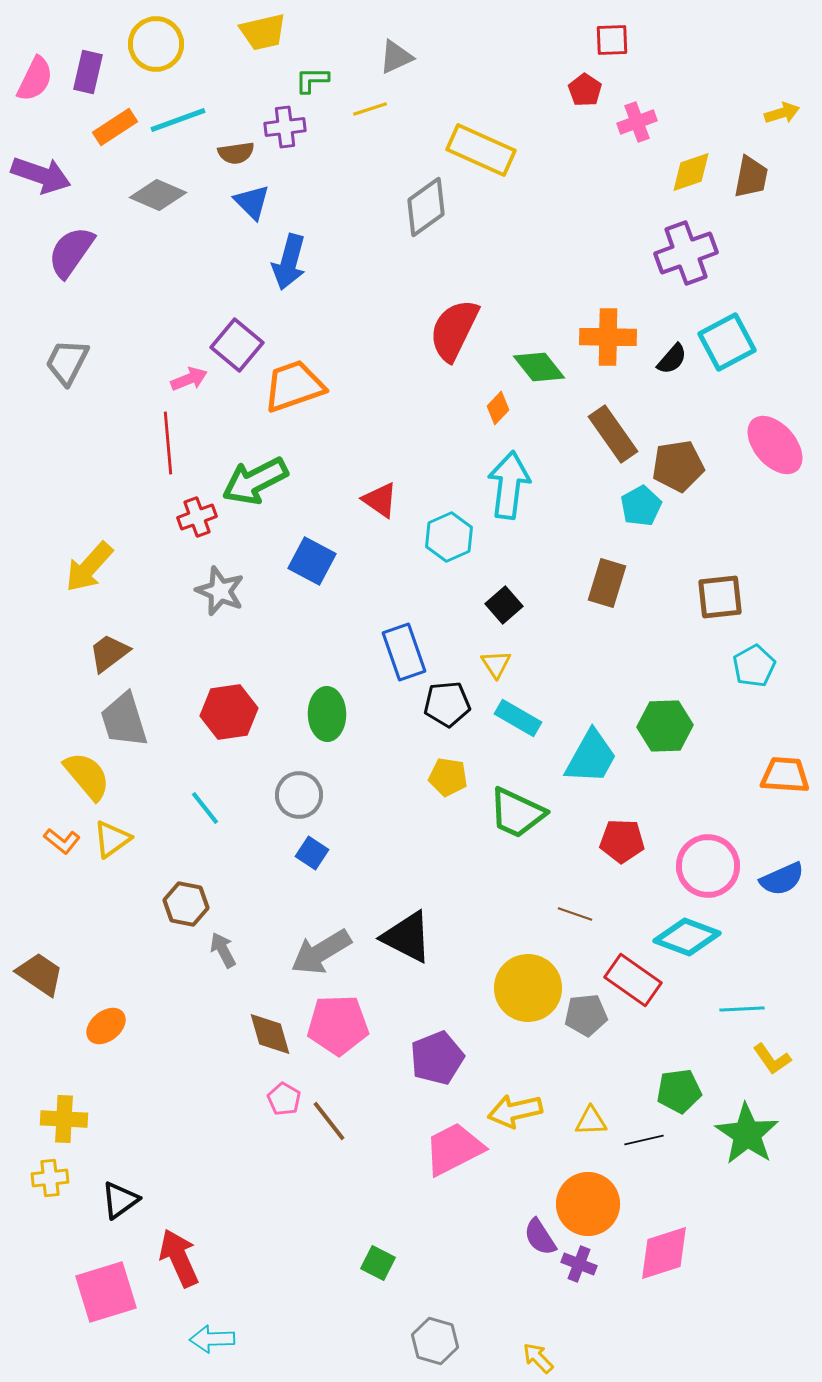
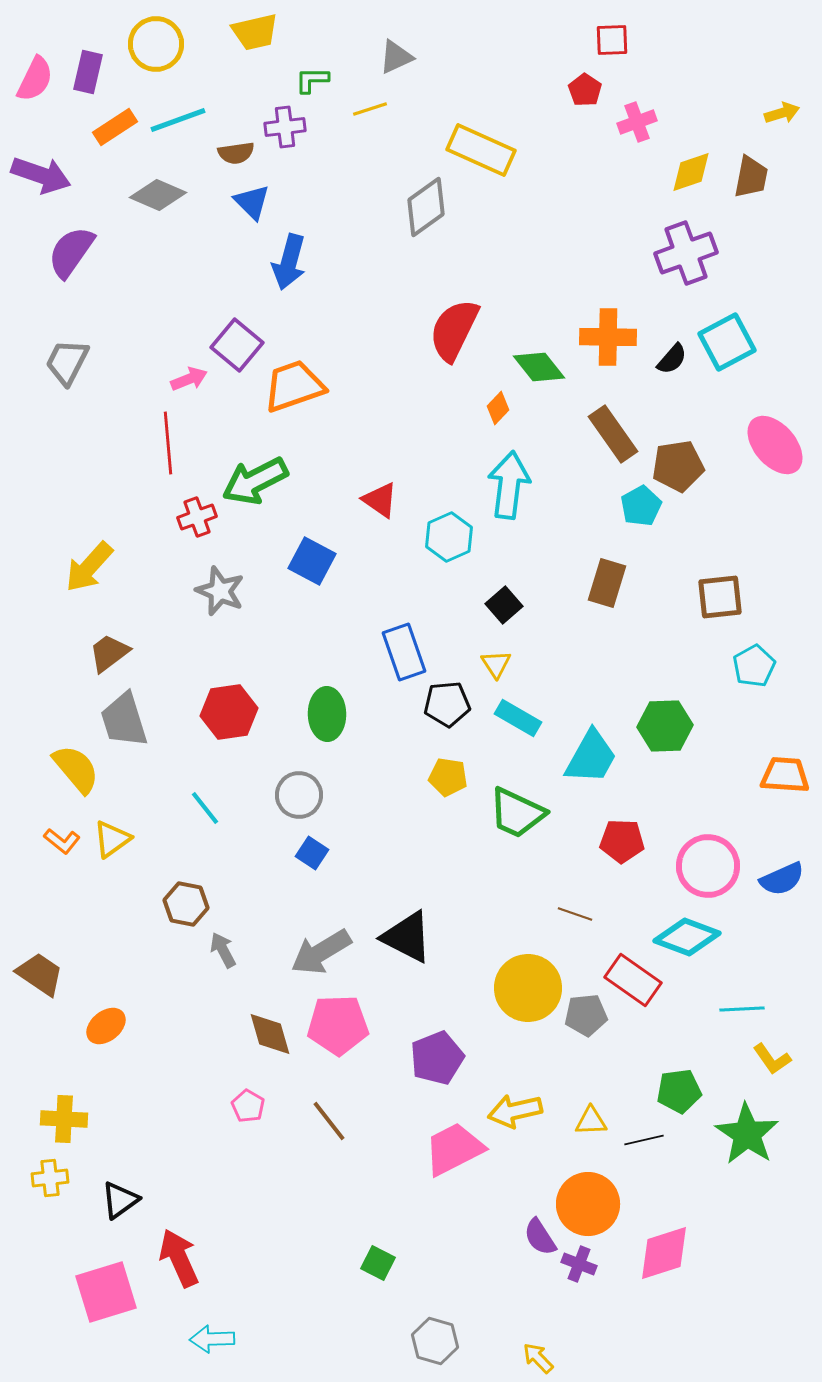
yellow trapezoid at (263, 32): moved 8 px left
yellow semicircle at (87, 776): moved 11 px left, 7 px up
pink pentagon at (284, 1099): moved 36 px left, 7 px down
